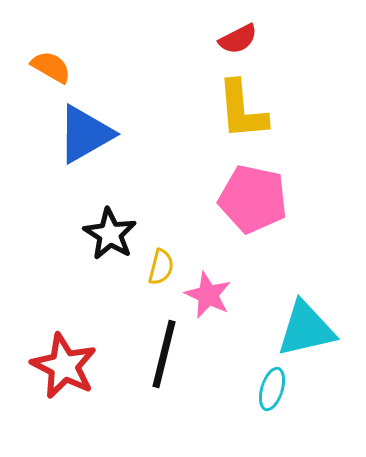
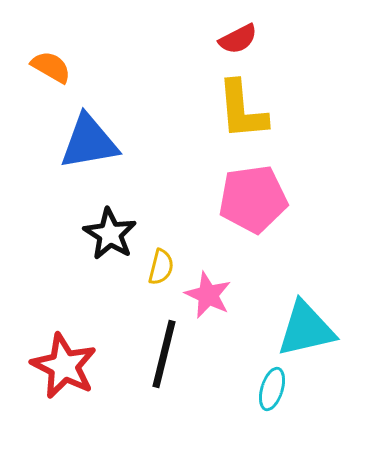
blue triangle: moved 4 px right, 8 px down; rotated 20 degrees clockwise
pink pentagon: rotated 20 degrees counterclockwise
